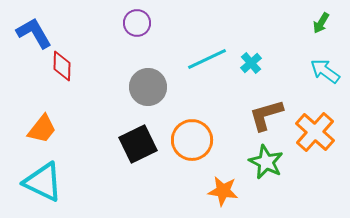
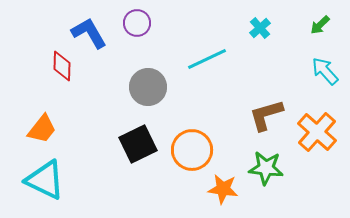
green arrow: moved 1 px left, 2 px down; rotated 15 degrees clockwise
blue L-shape: moved 55 px right
cyan cross: moved 9 px right, 35 px up
cyan arrow: rotated 12 degrees clockwise
orange cross: moved 2 px right
orange circle: moved 10 px down
green star: moved 6 px down; rotated 20 degrees counterclockwise
cyan triangle: moved 2 px right, 2 px up
orange star: moved 2 px up
